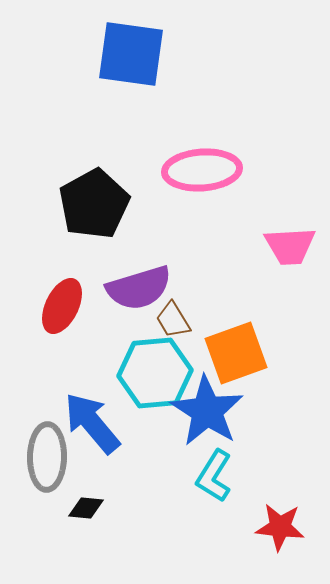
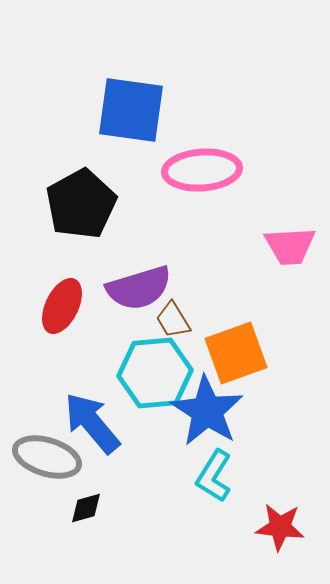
blue square: moved 56 px down
black pentagon: moved 13 px left
gray ellipse: rotated 74 degrees counterclockwise
black diamond: rotated 21 degrees counterclockwise
